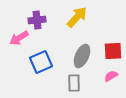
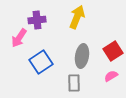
yellow arrow: rotated 20 degrees counterclockwise
pink arrow: rotated 24 degrees counterclockwise
red square: rotated 30 degrees counterclockwise
gray ellipse: rotated 15 degrees counterclockwise
blue square: rotated 10 degrees counterclockwise
